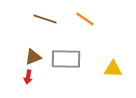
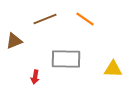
brown line: rotated 40 degrees counterclockwise
brown triangle: moved 19 px left, 16 px up
red arrow: moved 7 px right
